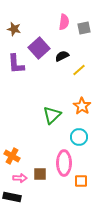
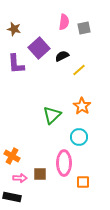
orange square: moved 2 px right, 1 px down
